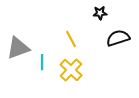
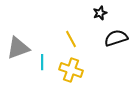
black star: rotated 16 degrees counterclockwise
black semicircle: moved 2 px left
yellow cross: rotated 25 degrees counterclockwise
